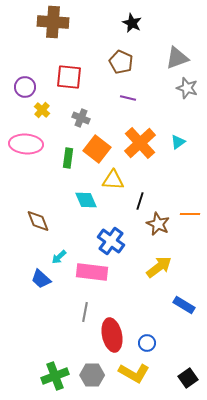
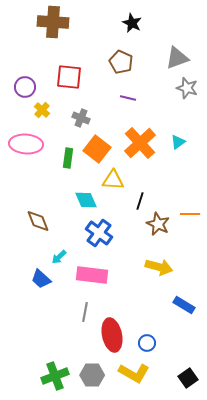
blue cross: moved 12 px left, 8 px up
yellow arrow: rotated 52 degrees clockwise
pink rectangle: moved 3 px down
